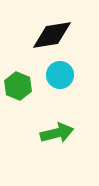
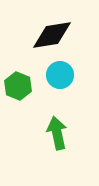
green arrow: rotated 88 degrees counterclockwise
